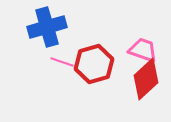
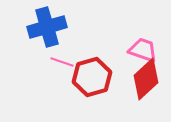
red hexagon: moved 2 px left, 13 px down
